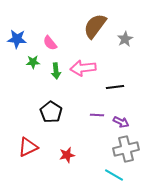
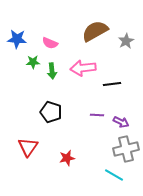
brown semicircle: moved 5 px down; rotated 24 degrees clockwise
gray star: moved 1 px right, 2 px down
pink semicircle: rotated 28 degrees counterclockwise
green arrow: moved 4 px left
black line: moved 3 px left, 3 px up
black pentagon: rotated 15 degrees counterclockwise
red triangle: rotated 30 degrees counterclockwise
red star: moved 3 px down
